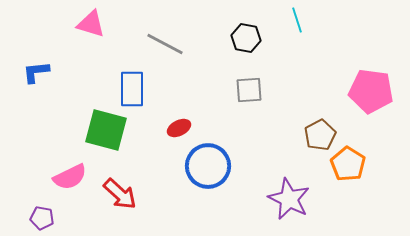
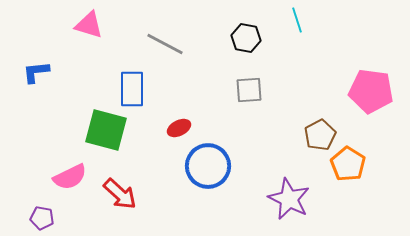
pink triangle: moved 2 px left, 1 px down
